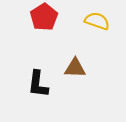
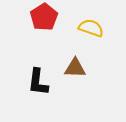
yellow semicircle: moved 6 px left, 7 px down
black L-shape: moved 2 px up
